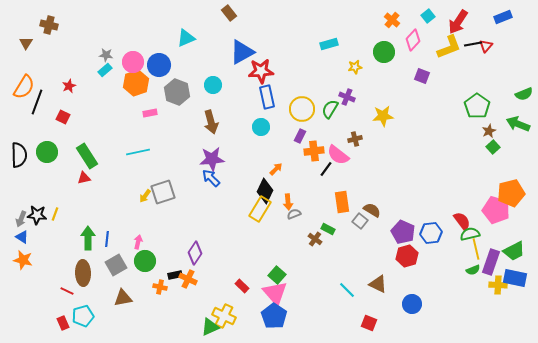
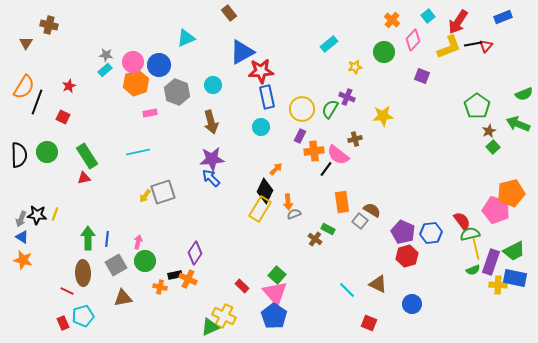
cyan rectangle at (329, 44): rotated 24 degrees counterclockwise
